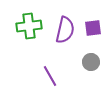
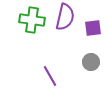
green cross: moved 3 px right, 6 px up; rotated 15 degrees clockwise
purple semicircle: moved 13 px up
